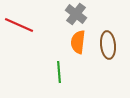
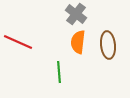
red line: moved 1 px left, 17 px down
